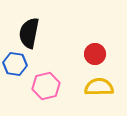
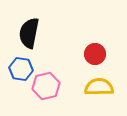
blue hexagon: moved 6 px right, 5 px down
